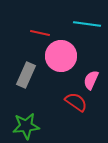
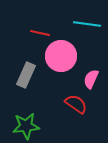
pink semicircle: moved 1 px up
red semicircle: moved 2 px down
